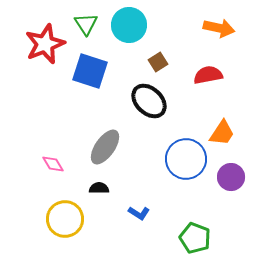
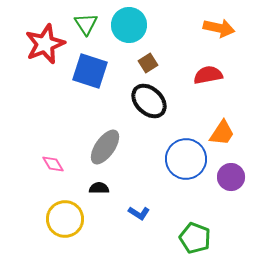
brown square: moved 10 px left, 1 px down
